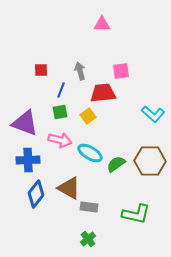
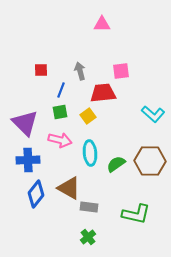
purple triangle: rotated 24 degrees clockwise
cyan ellipse: rotated 55 degrees clockwise
green cross: moved 2 px up
